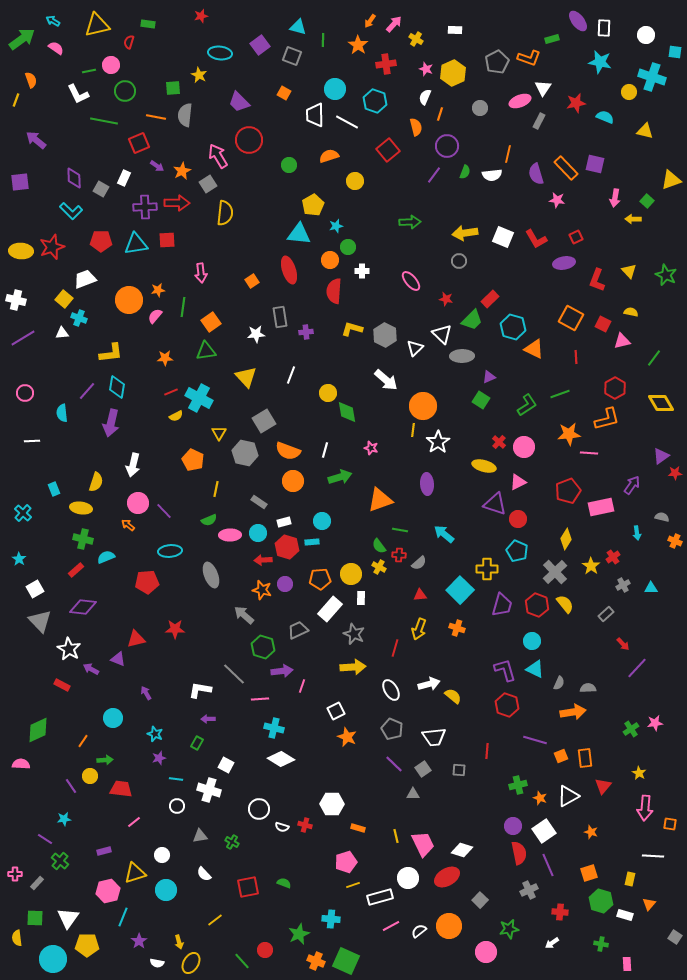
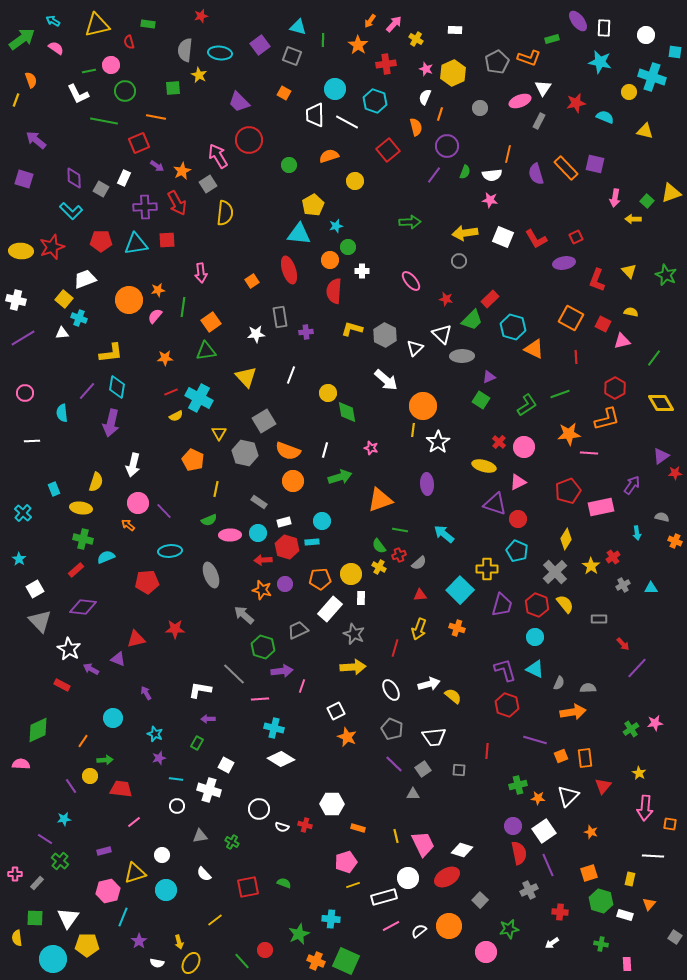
red semicircle at (129, 42): rotated 32 degrees counterclockwise
gray semicircle at (185, 115): moved 65 px up
yellow triangle at (671, 180): moved 13 px down
purple square at (20, 182): moved 4 px right, 3 px up; rotated 24 degrees clockwise
pink star at (557, 200): moved 67 px left
red arrow at (177, 203): rotated 60 degrees clockwise
red cross at (399, 555): rotated 24 degrees counterclockwise
gray rectangle at (606, 614): moved 7 px left, 5 px down; rotated 42 degrees clockwise
cyan circle at (532, 641): moved 3 px right, 4 px up
white triangle at (568, 796): rotated 15 degrees counterclockwise
orange star at (540, 798): moved 2 px left; rotated 16 degrees counterclockwise
white rectangle at (380, 897): moved 4 px right
